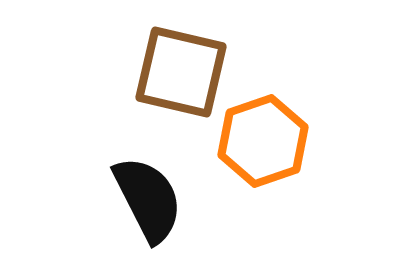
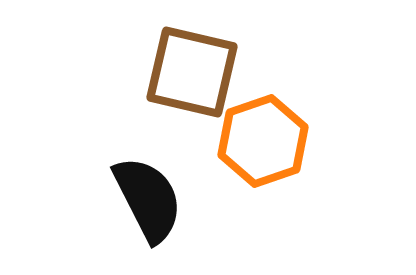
brown square: moved 11 px right
